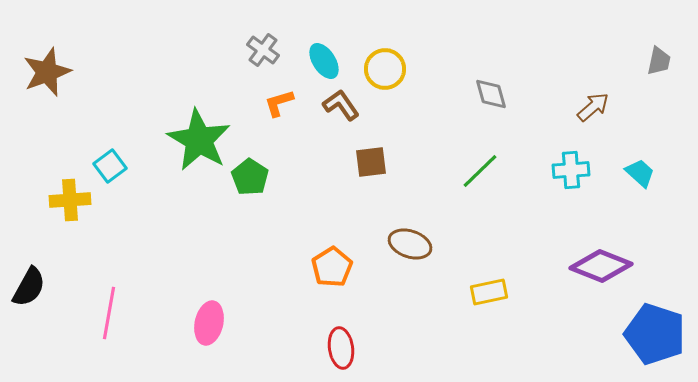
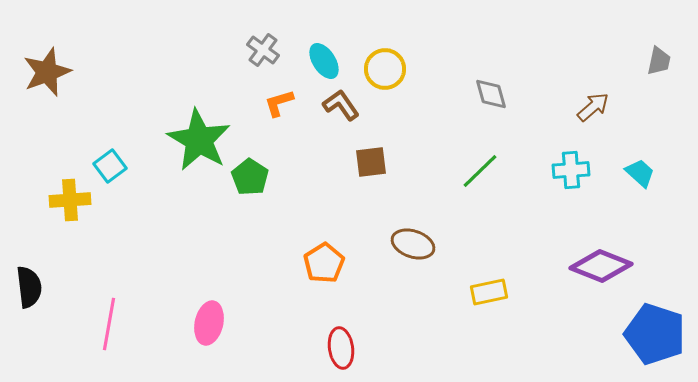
brown ellipse: moved 3 px right
orange pentagon: moved 8 px left, 4 px up
black semicircle: rotated 36 degrees counterclockwise
pink line: moved 11 px down
